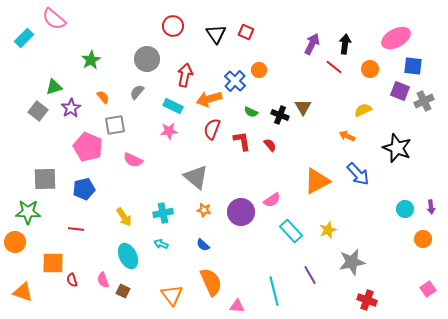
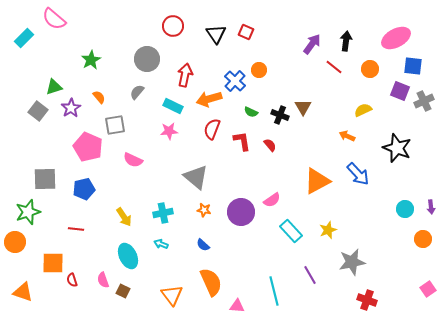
purple arrow at (312, 44): rotated 10 degrees clockwise
black arrow at (345, 44): moved 1 px right, 3 px up
orange semicircle at (103, 97): moved 4 px left
green star at (28, 212): rotated 20 degrees counterclockwise
